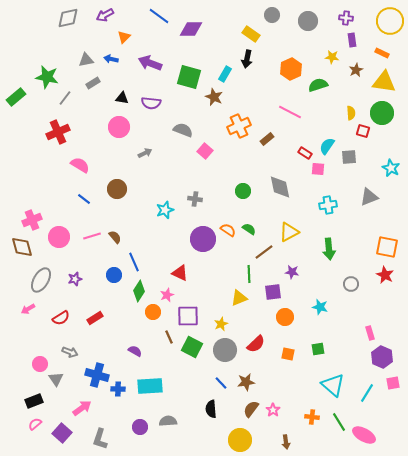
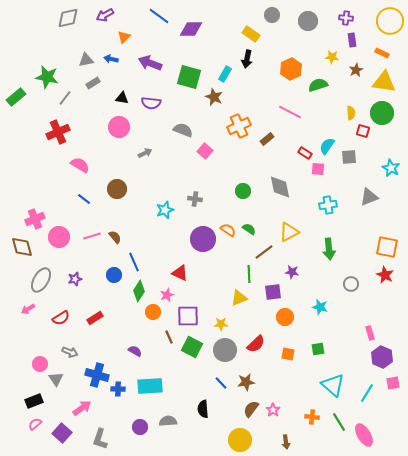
pink cross at (32, 220): moved 3 px right, 1 px up
yellow star at (221, 324): rotated 24 degrees clockwise
black semicircle at (211, 409): moved 8 px left
pink ellipse at (364, 435): rotated 30 degrees clockwise
